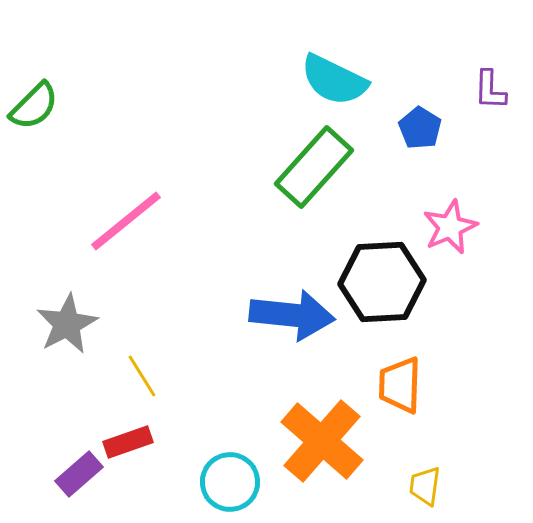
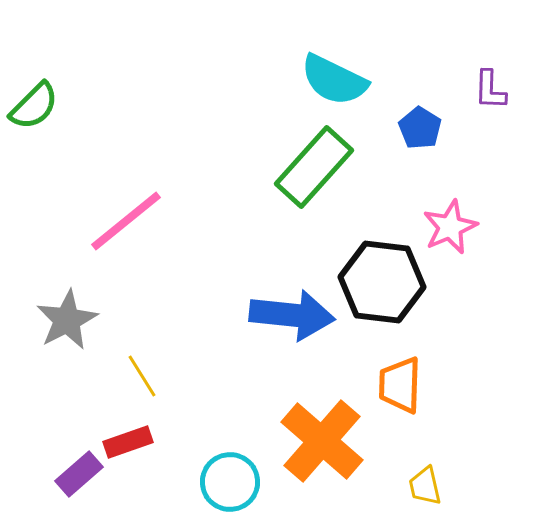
black hexagon: rotated 10 degrees clockwise
gray star: moved 4 px up
yellow trapezoid: rotated 21 degrees counterclockwise
